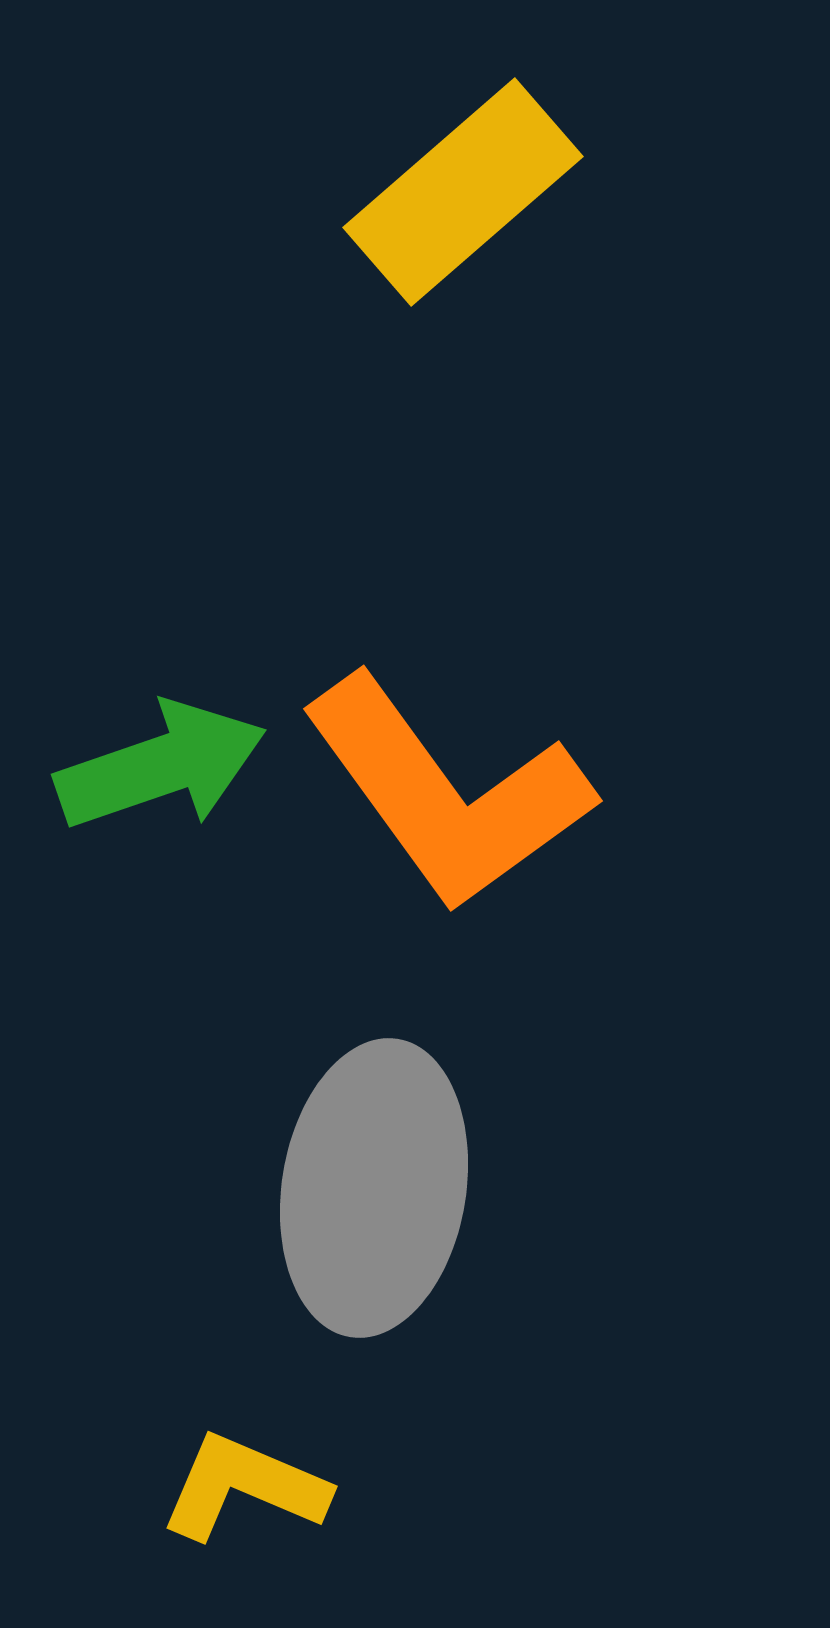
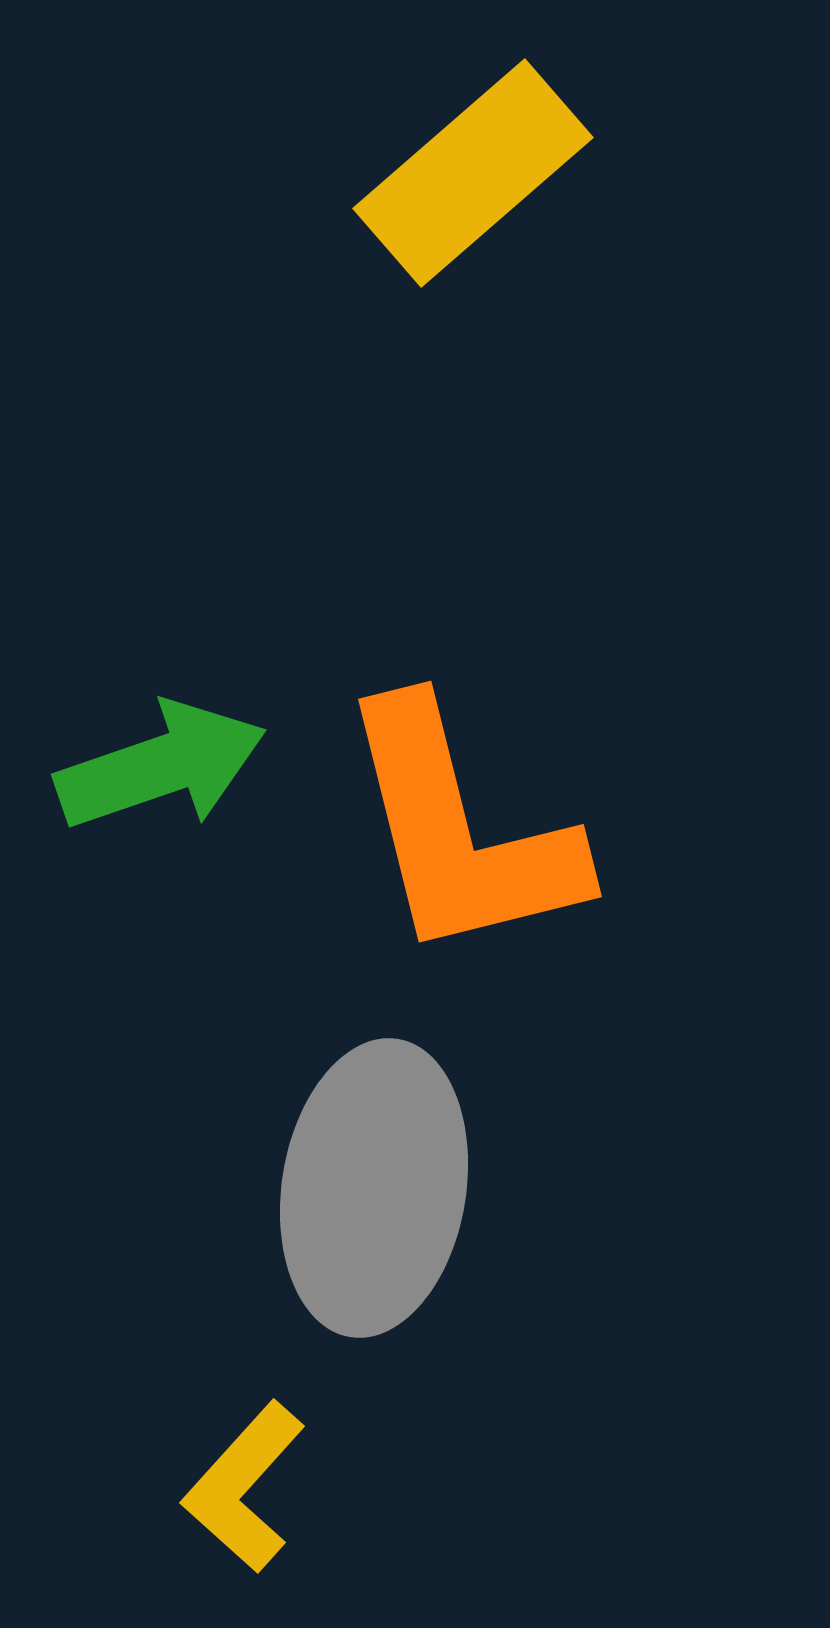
yellow rectangle: moved 10 px right, 19 px up
orange L-shape: moved 13 px right, 38 px down; rotated 22 degrees clockwise
yellow L-shape: rotated 71 degrees counterclockwise
